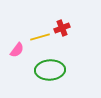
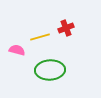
red cross: moved 4 px right
pink semicircle: rotated 112 degrees counterclockwise
